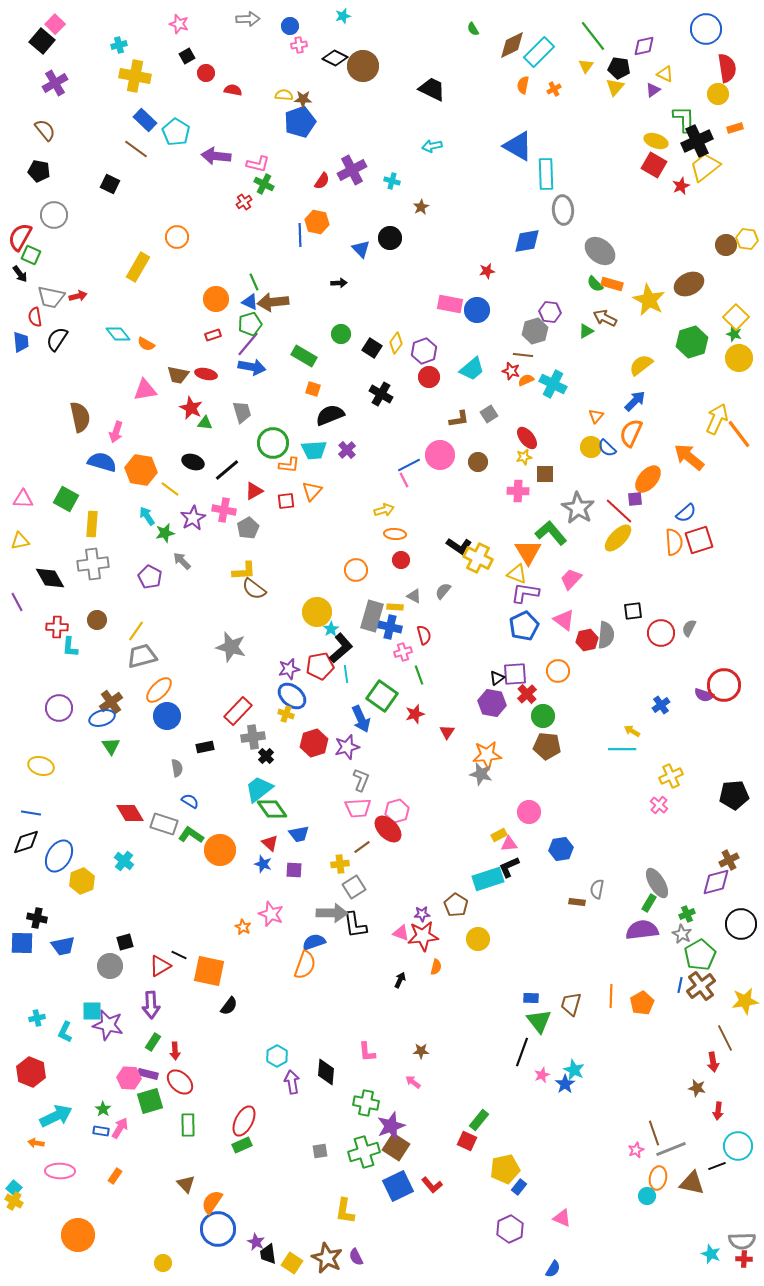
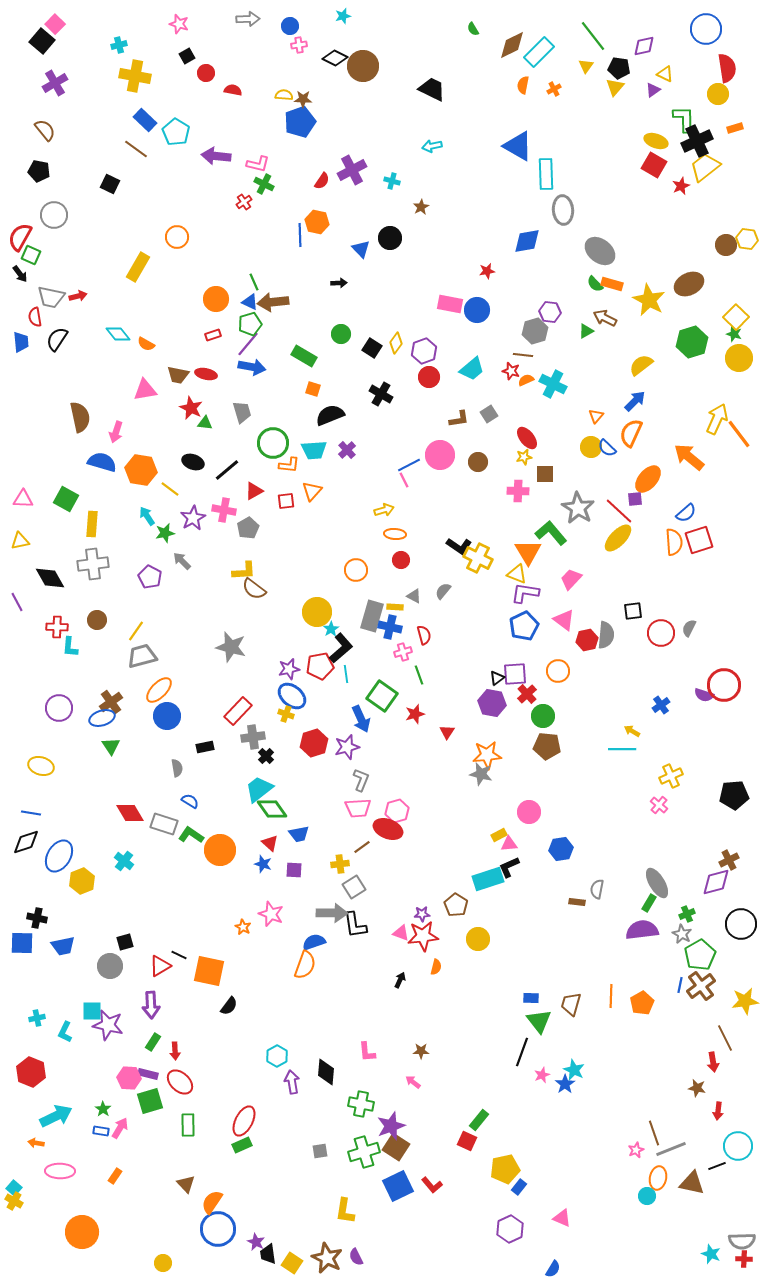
red ellipse at (388, 829): rotated 24 degrees counterclockwise
green cross at (366, 1103): moved 5 px left, 1 px down
orange circle at (78, 1235): moved 4 px right, 3 px up
